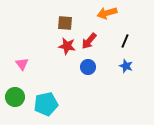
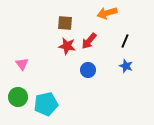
blue circle: moved 3 px down
green circle: moved 3 px right
